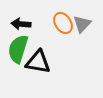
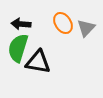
gray triangle: moved 4 px right, 4 px down
green semicircle: moved 1 px up
